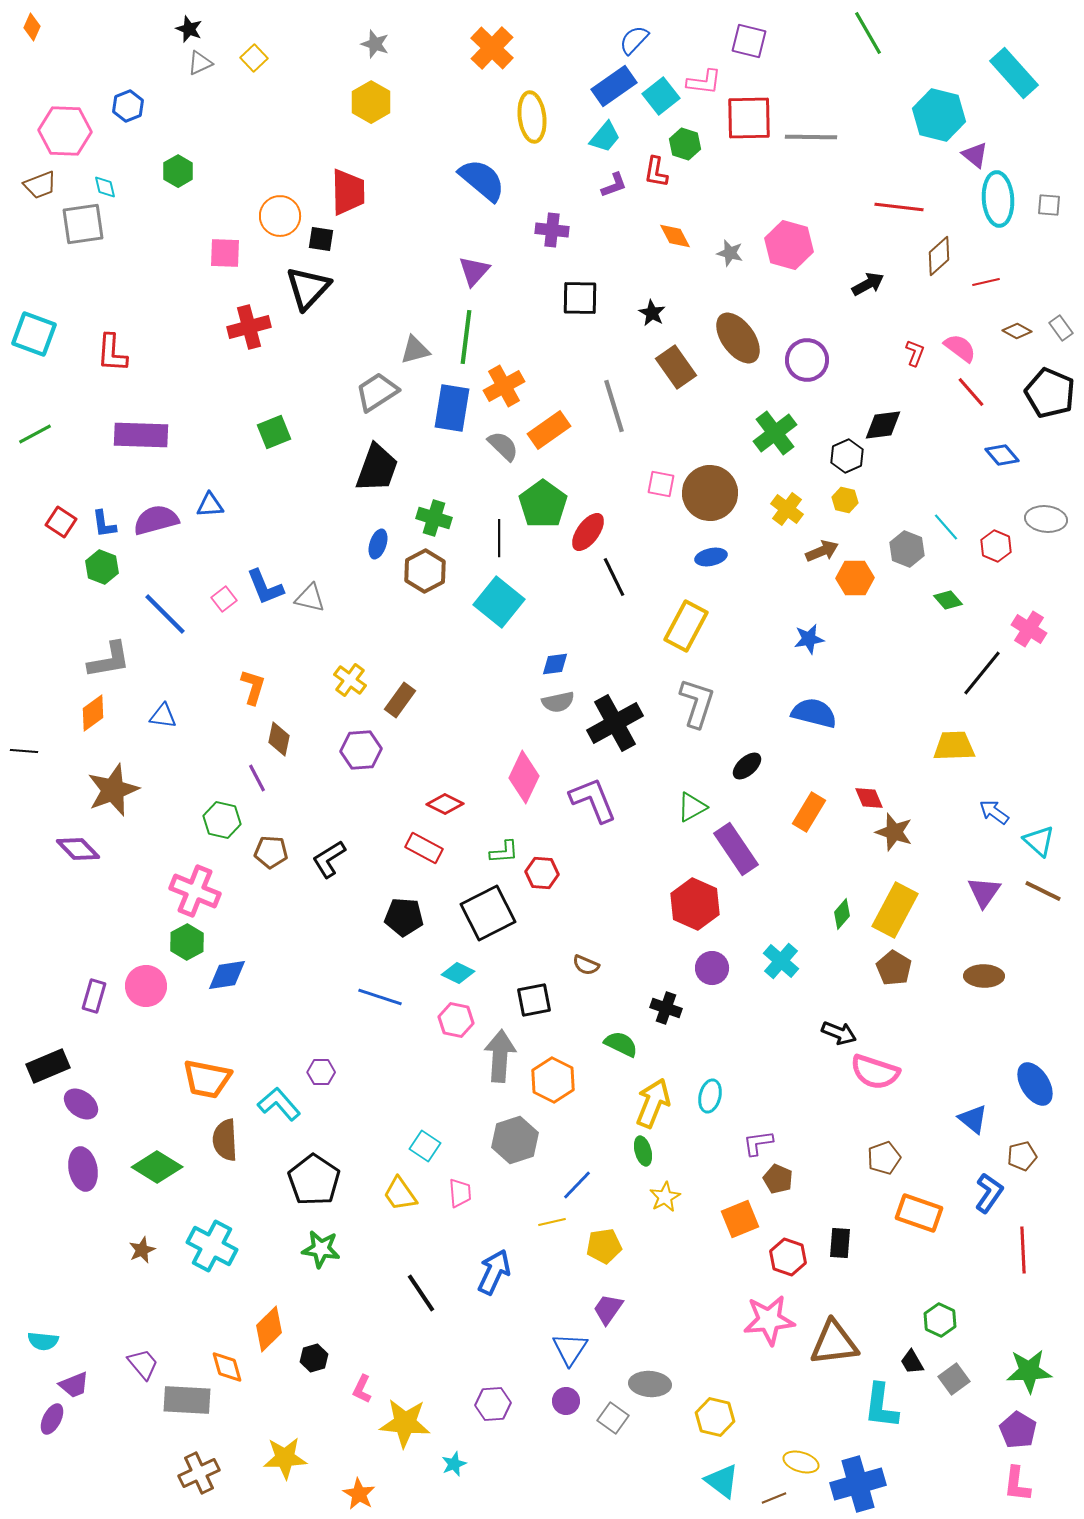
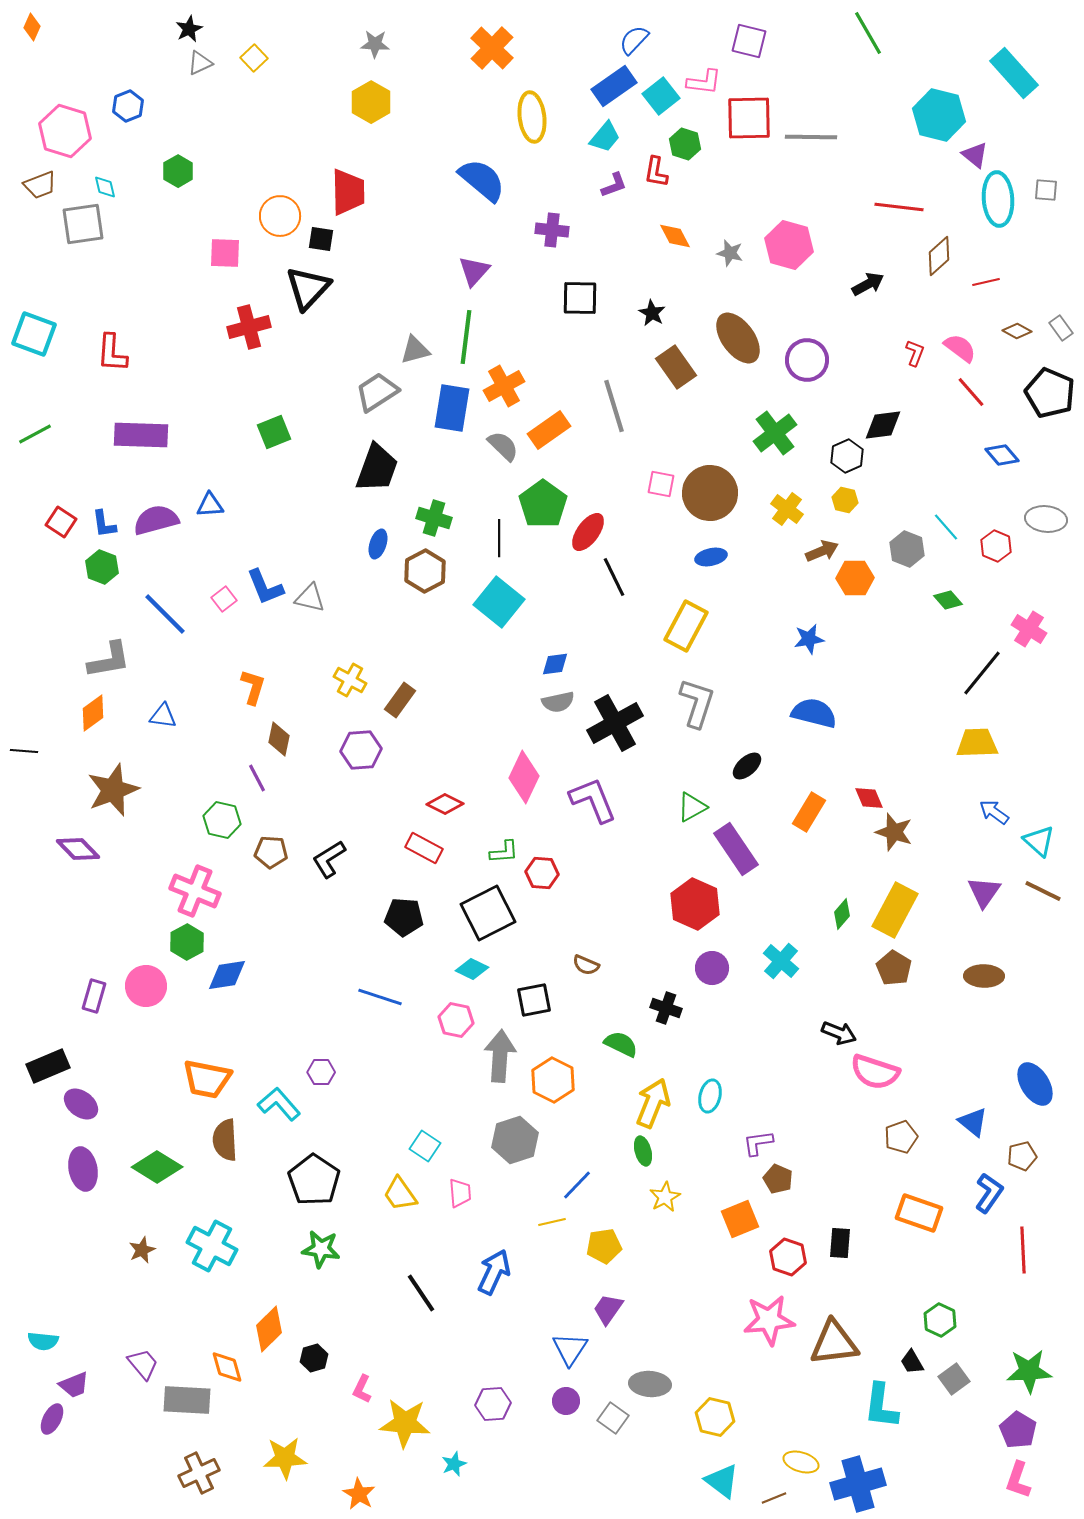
black star at (189, 29): rotated 24 degrees clockwise
gray star at (375, 44): rotated 16 degrees counterclockwise
pink hexagon at (65, 131): rotated 15 degrees clockwise
gray square at (1049, 205): moved 3 px left, 15 px up
yellow cross at (350, 680): rotated 8 degrees counterclockwise
yellow trapezoid at (954, 746): moved 23 px right, 3 px up
cyan diamond at (458, 973): moved 14 px right, 4 px up
blue triangle at (973, 1119): moved 3 px down
brown pentagon at (884, 1158): moved 17 px right, 21 px up
pink L-shape at (1017, 1484): moved 1 px right, 4 px up; rotated 12 degrees clockwise
